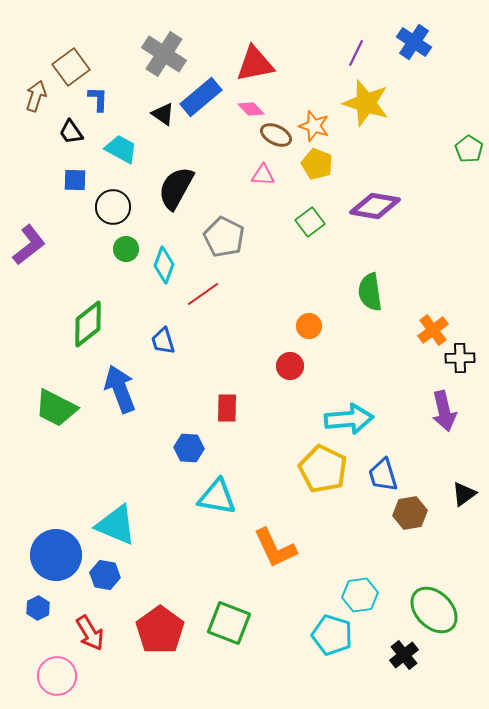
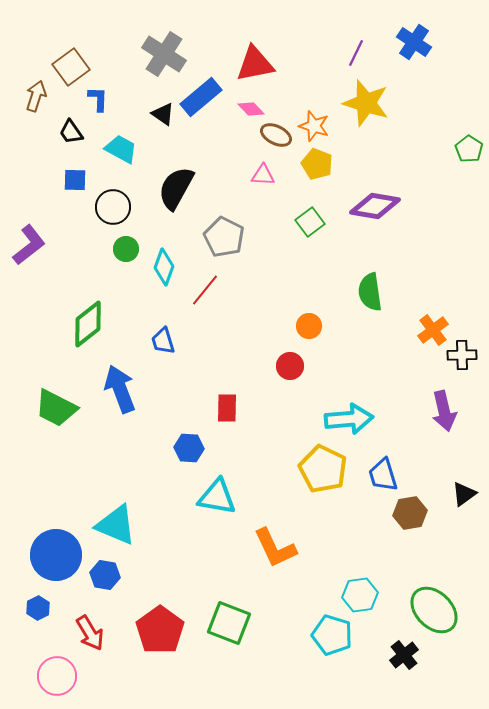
cyan diamond at (164, 265): moved 2 px down
red line at (203, 294): moved 2 px right, 4 px up; rotated 16 degrees counterclockwise
black cross at (460, 358): moved 2 px right, 3 px up
